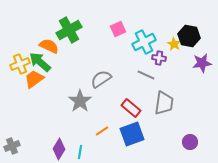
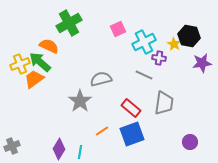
green cross: moved 7 px up
gray line: moved 2 px left
gray semicircle: rotated 20 degrees clockwise
